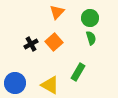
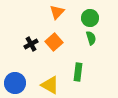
green rectangle: rotated 24 degrees counterclockwise
